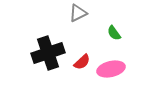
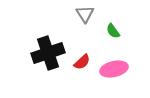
gray triangle: moved 7 px right, 1 px down; rotated 36 degrees counterclockwise
green semicircle: moved 1 px left, 2 px up
pink ellipse: moved 3 px right
